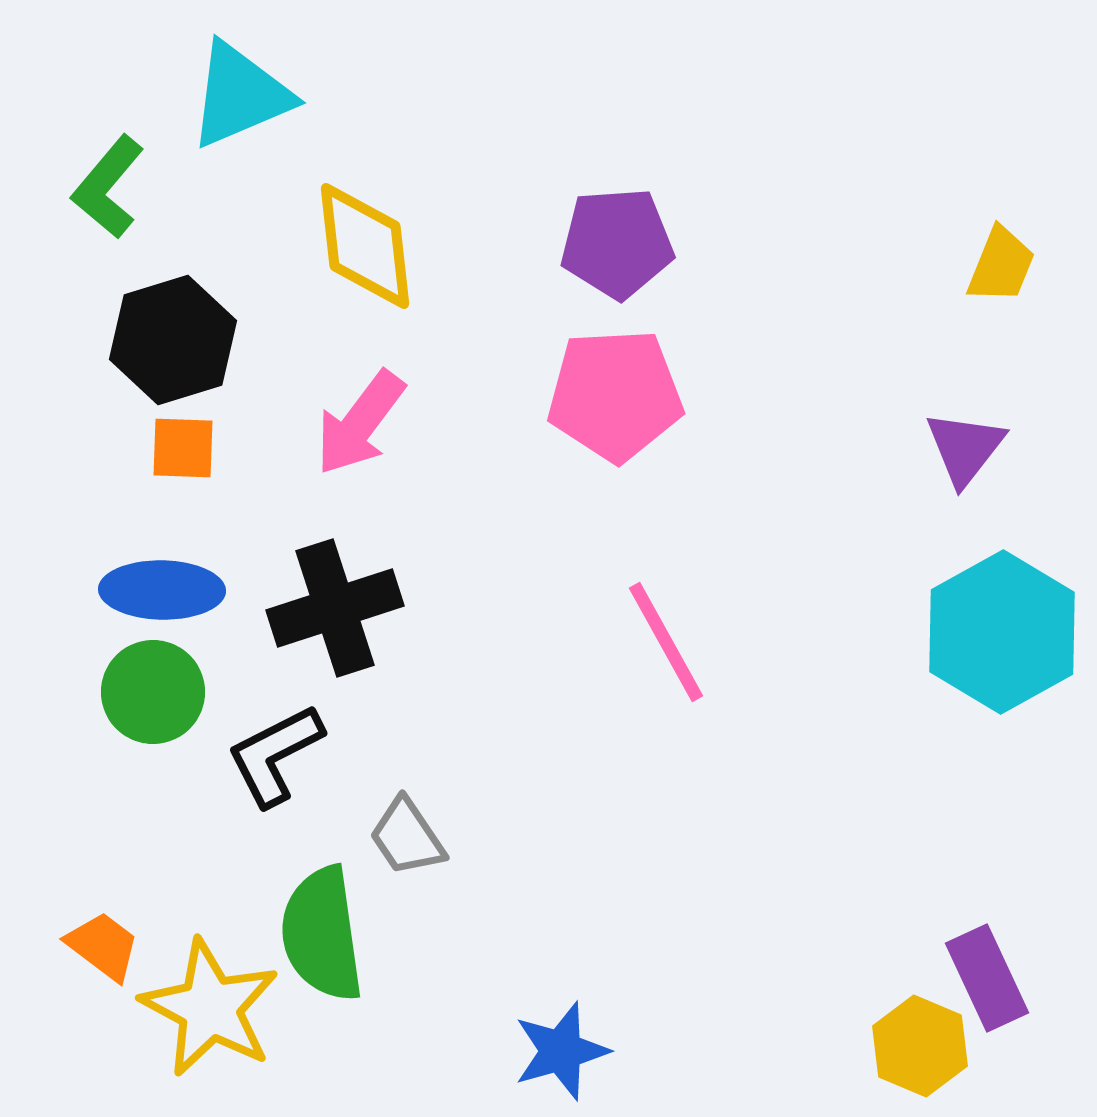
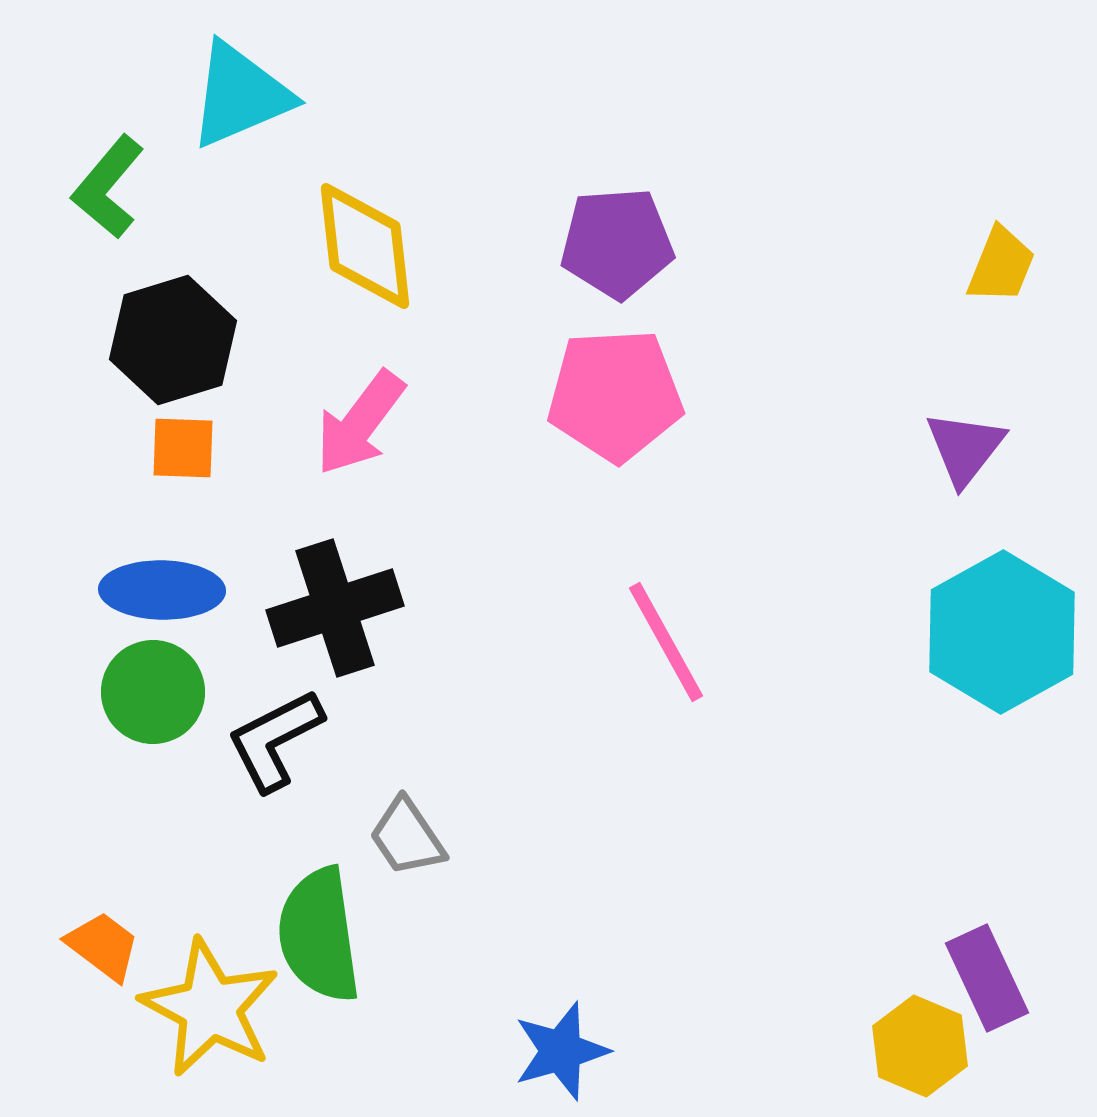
black L-shape: moved 15 px up
green semicircle: moved 3 px left, 1 px down
